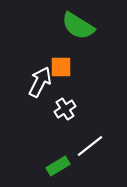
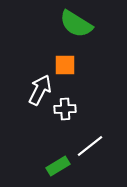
green semicircle: moved 2 px left, 2 px up
orange square: moved 4 px right, 2 px up
white arrow: moved 8 px down
white cross: rotated 30 degrees clockwise
